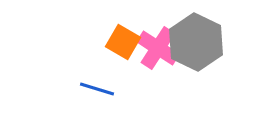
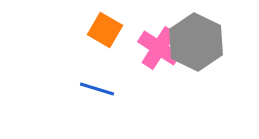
orange square: moved 18 px left, 12 px up
pink cross: moved 1 px right
